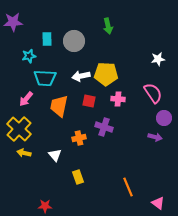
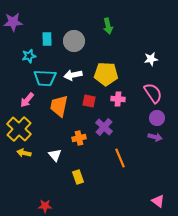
white star: moved 7 px left
white arrow: moved 8 px left, 1 px up
pink arrow: moved 1 px right, 1 px down
purple circle: moved 7 px left
purple cross: rotated 24 degrees clockwise
orange line: moved 8 px left, 29 px up
pink triangle: moved 2 px up
